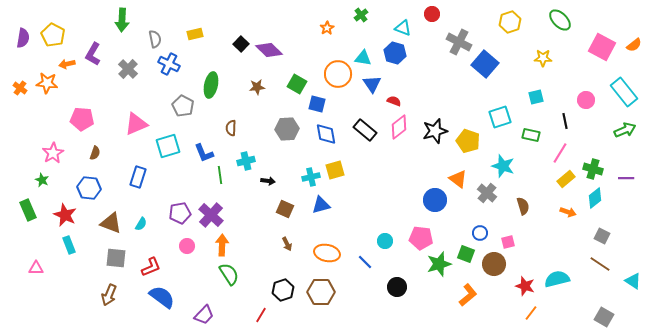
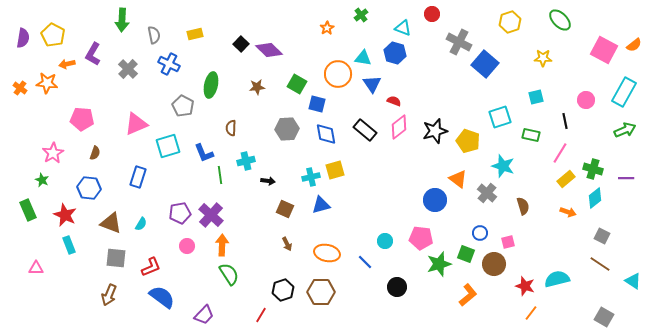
gray semicircle at (155, 39): moved 1 px left, 4 px up
pink square at (602, 47): moved 2 px right, 3 px down
cyan rectangle at (624, 92): rotated 68 degrees clockwise
